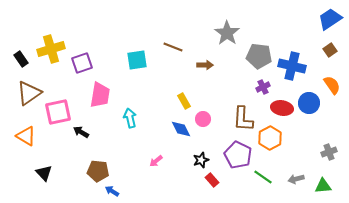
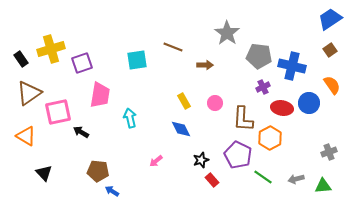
pink circle: moved 12 px right, 16 px up
